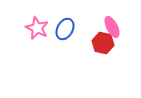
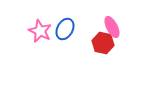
pink star: moved 3 px right, 3 px down
